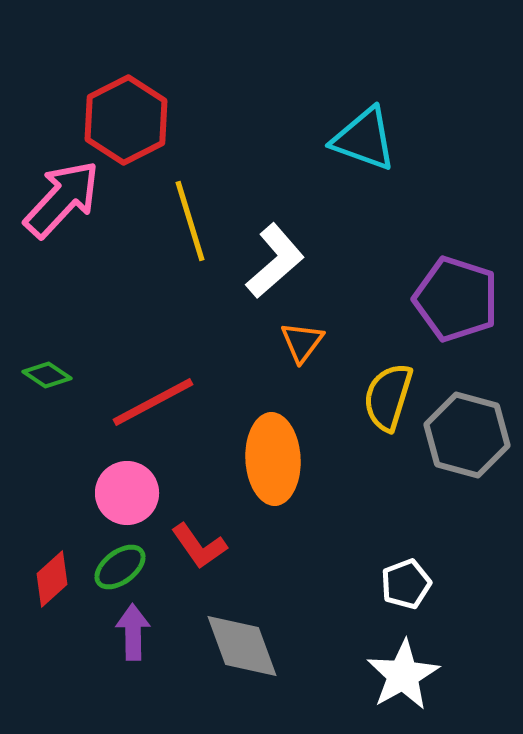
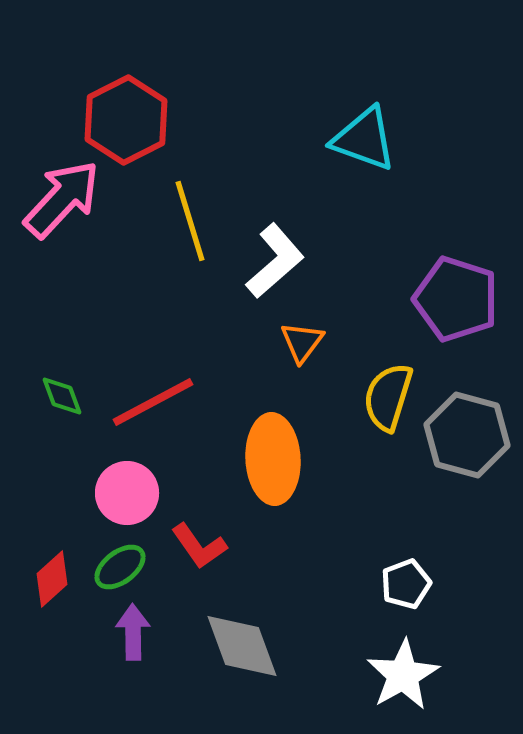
green diamond: moved 15 px right, 21 px down; rotated 36 degrees clockwise
